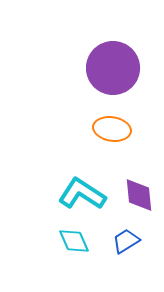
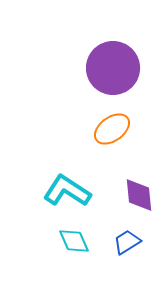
orange ellipse: rotated 45 degrees counterclockwise
cyan L-shape: moved 15 px left, 3 px up
blue trapezoid: moved 1 px right, 1 px down
